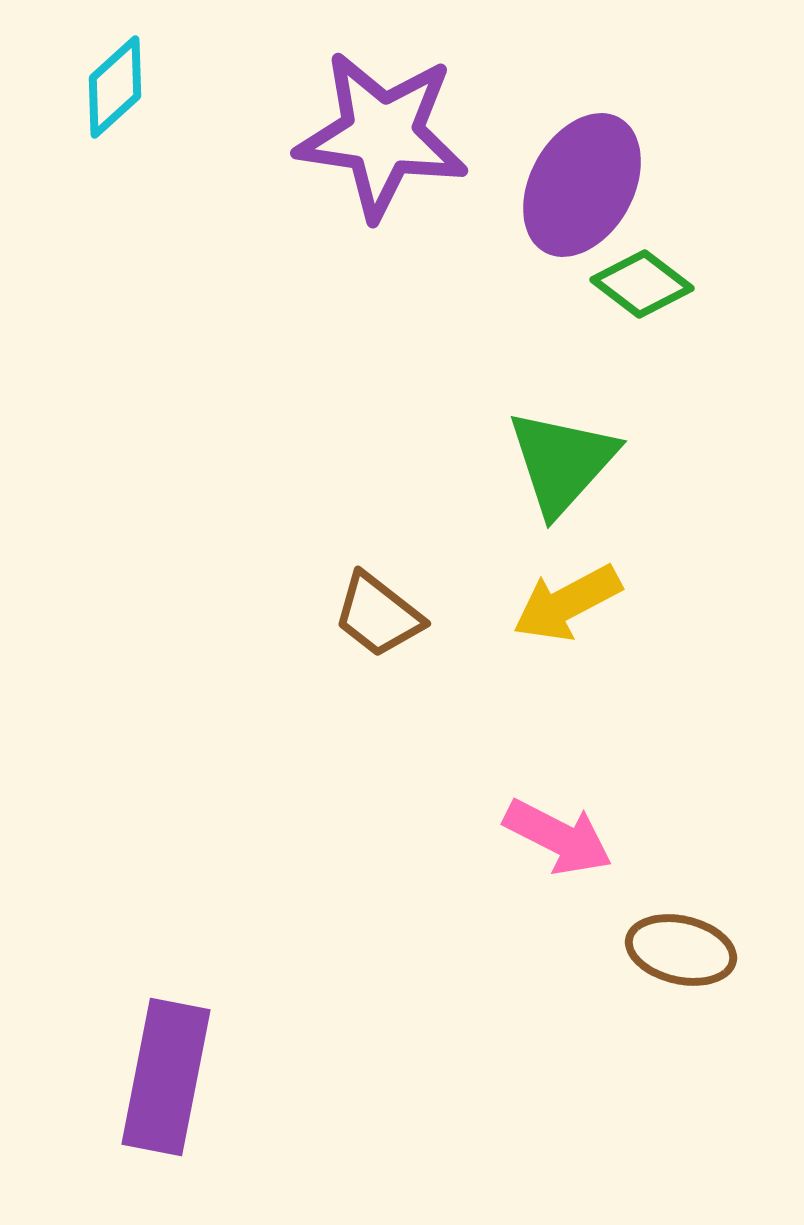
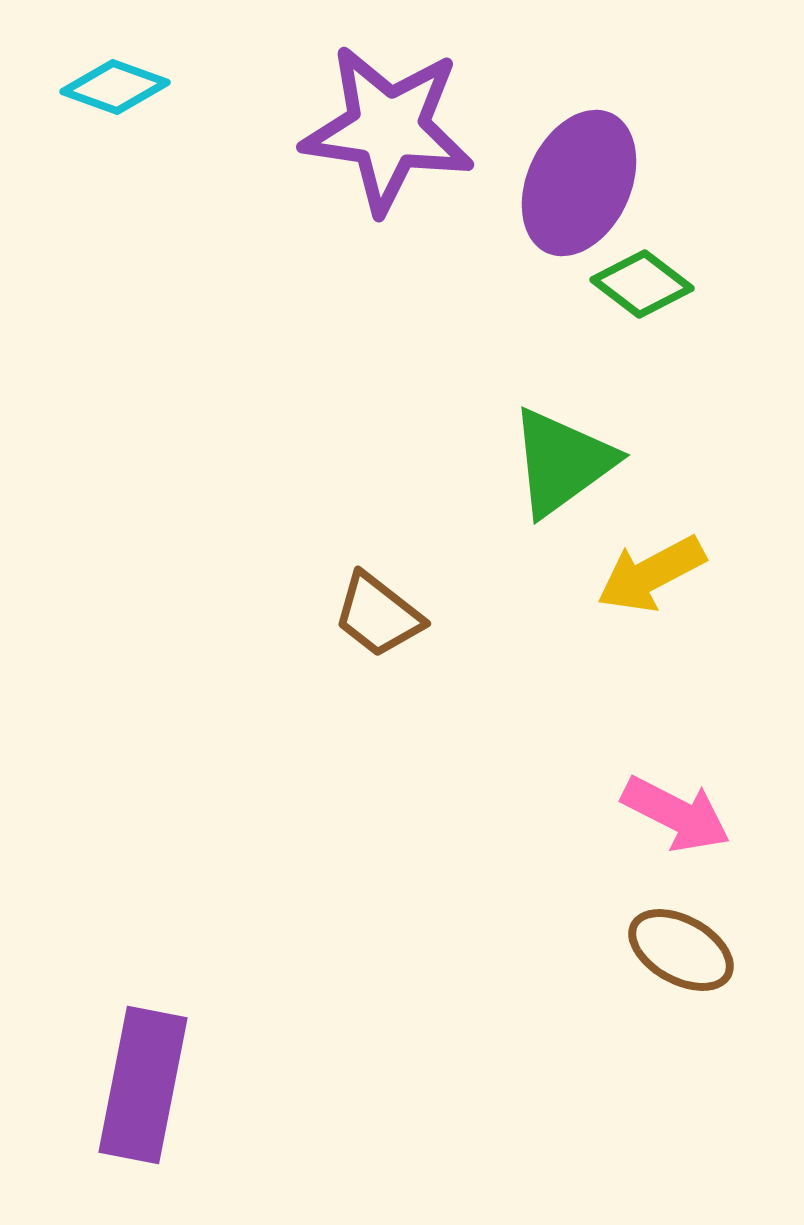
cyan diamond: rotated 62 degrees clockwise
purple star: moved 6 px right, 6 px up
purple ellipse: moved 3 px left, 2 px up; rotated 4 degrees counterclockwise
green triangle: rotated 12 degrees clockwise
yellow arrow: moved 84 px right, 29 px up
pink arrow: moved 118 px right, 23 px up
brown ellipse: rotated 16 degrees clockwise
purple rectangle: moved 23 px left, 8 px down
